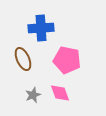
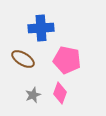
brown ellipse: rotated 35 degrees counterclockwise
pink diamond: rotated 40 degrees clockwise
